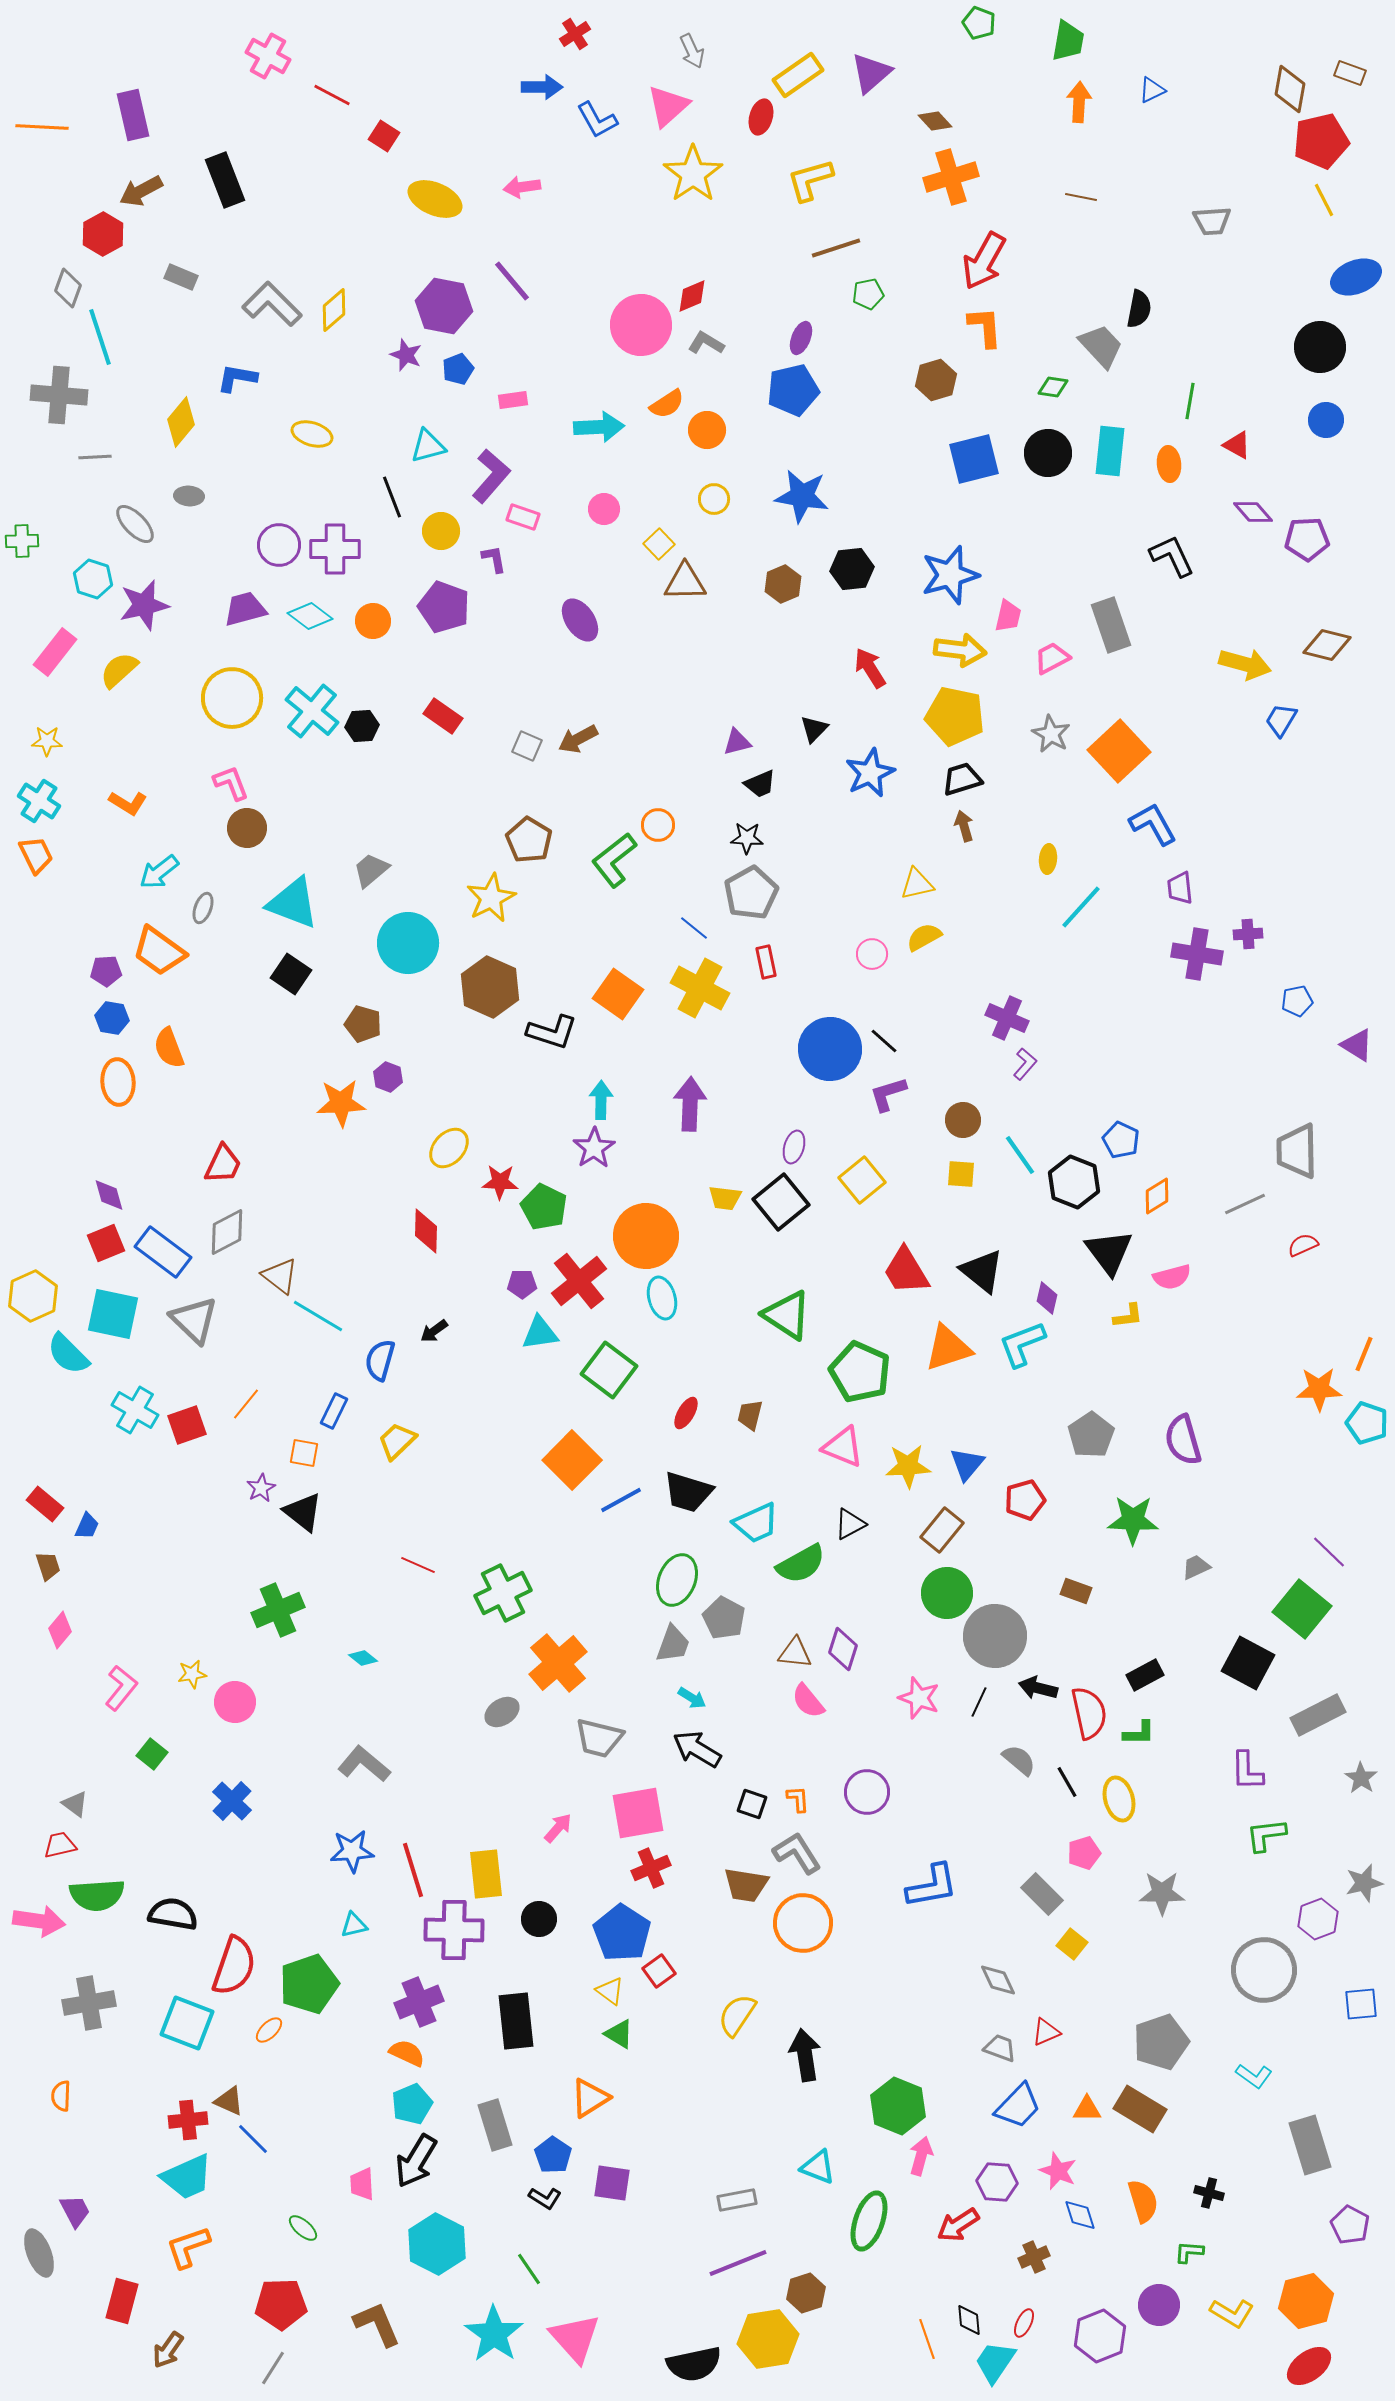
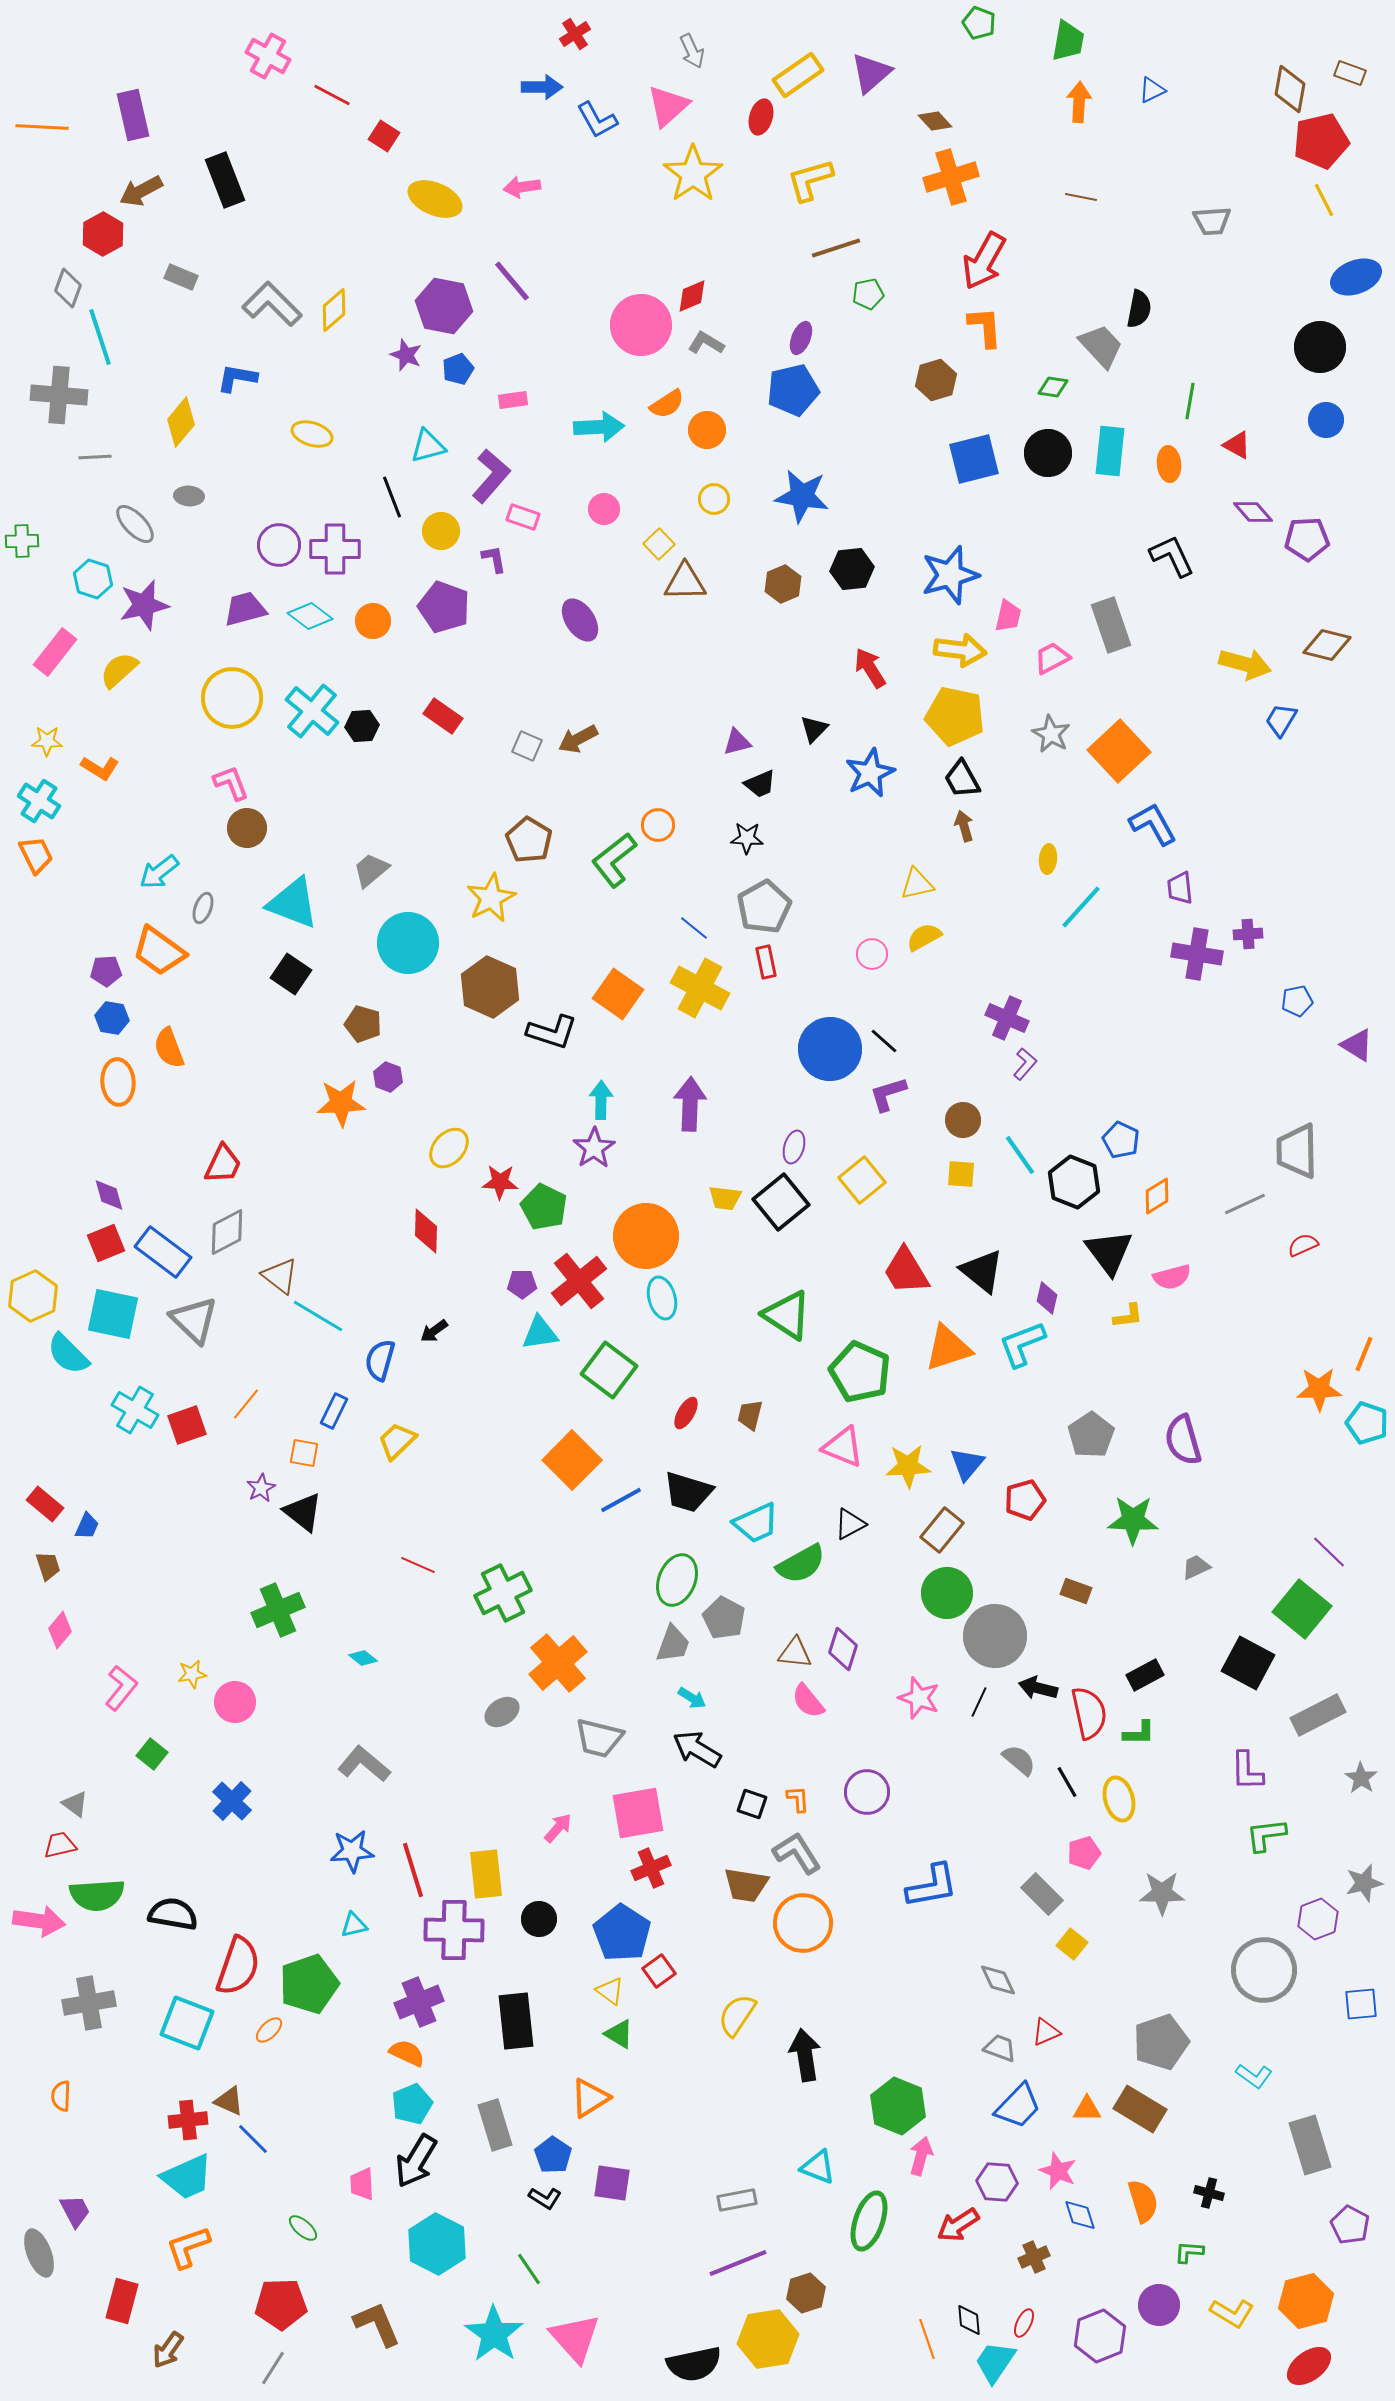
black trapezoid at (962, 779): rotated 102 degrees counterclockwise
orange L-shape at (128, 803): moved 28 px left, 35 px up
gray pentagon at (751, 893): moved 13 px right, 14 px down
red semicircle at (234, 1966): moved 4 px right
